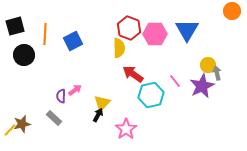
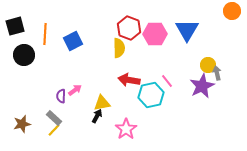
red arrow: moved 4 px left, 6 px down; rotated 25 degrees counterclockwise
pink line: moved 8 px left
yellow triangle: rotated 36 degrees clockwise
black arrow: moved 1 px left, 1 px down
yellow line: moved 44 px right
